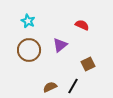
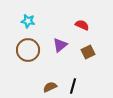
cyan star: rotated 16 degrees counterclockwise
brown circle: moved 1 px left
brown square: moved 12 px up
black line: rotated 14 degrees counterclockwise
